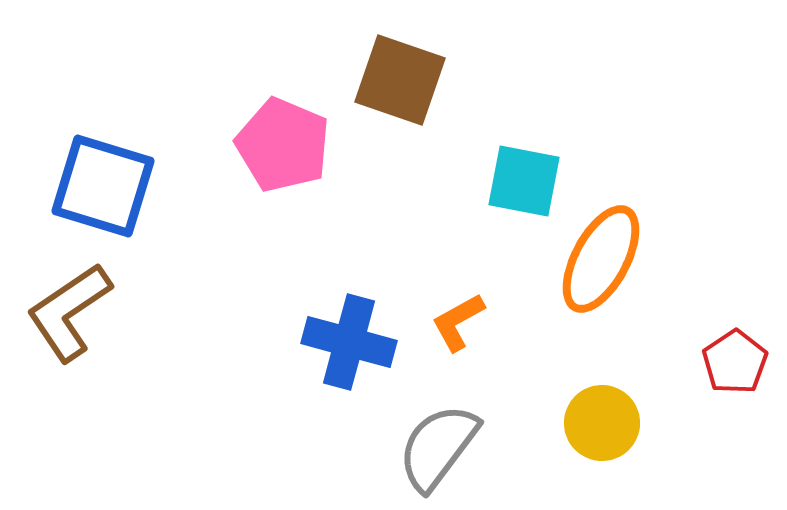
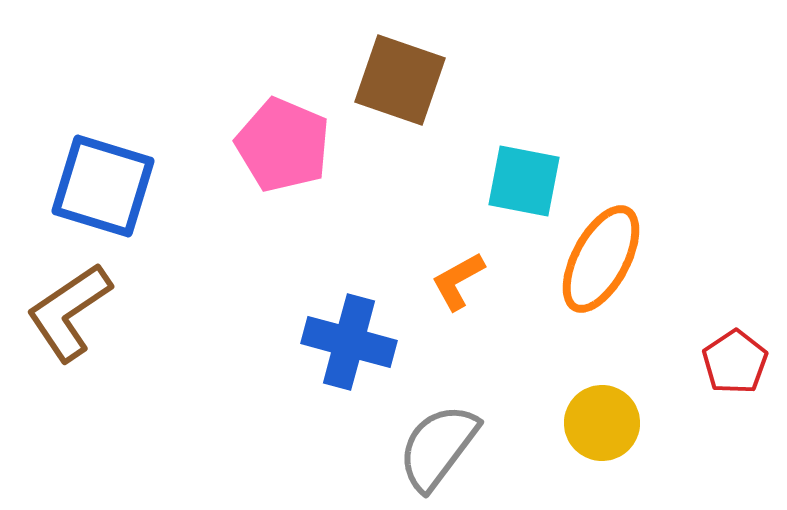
orange L-shape: moved 41 px up
